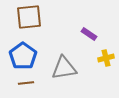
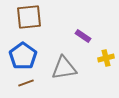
purple rectangle: moved 6 px left, 2 px down
brown line: rotated 14 degrees counterclockwise
